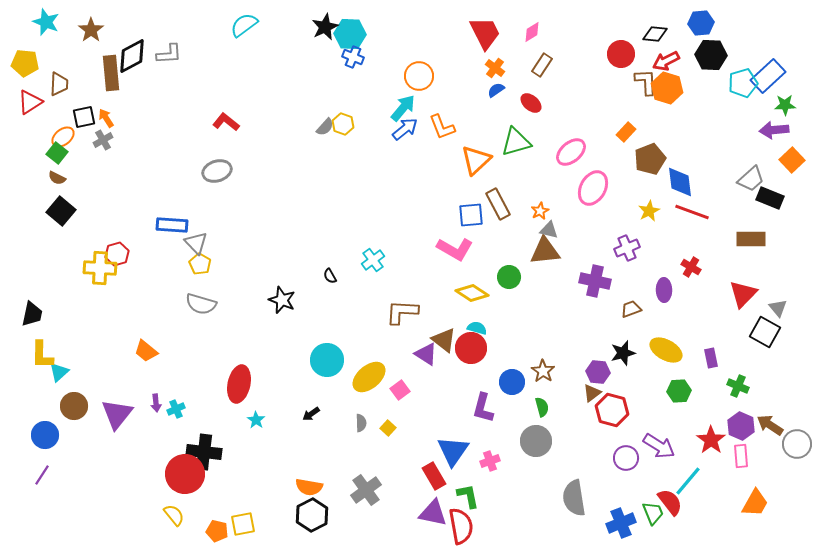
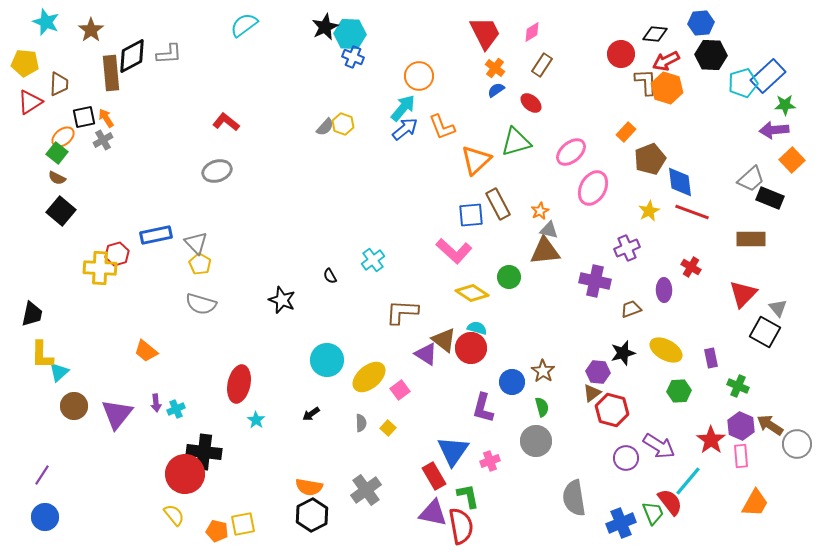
blue rectangle at (172, 225): moved 16 px left, 10 px down; rotated 16 degrees counterclockwise
pink L-shape at (455, 249): moved 1 px left, 2 px down; rotated 12 degrees clockwise
blue circle at (45, 435): moved 82 px down
